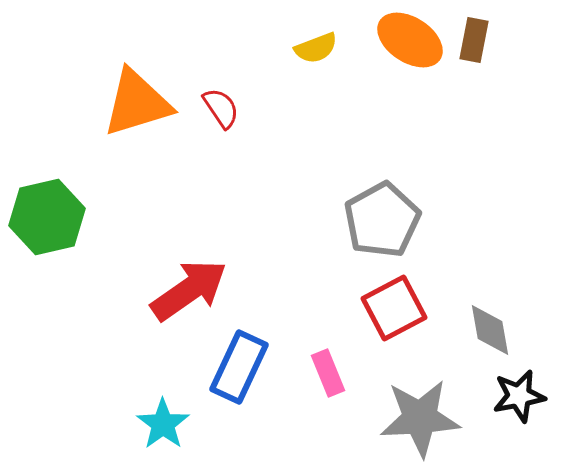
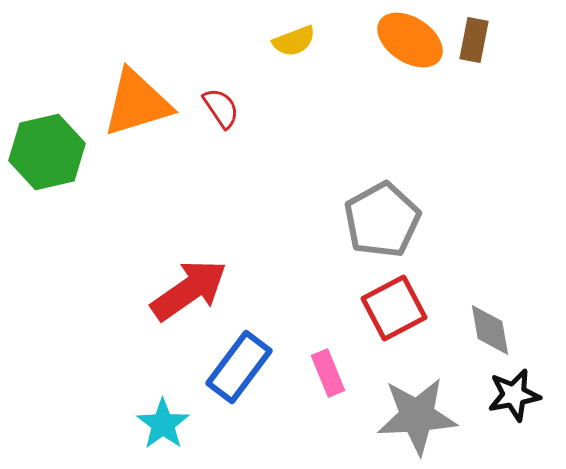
yellow semicircle: moved 22 px left, 7 px up
green hexagon: moved 65 px up
blue rectangle: rotated 12 degrees clockwise
black star: moved 5 px left, 1 px up
gray star: moved 3 px left, 2 px up
